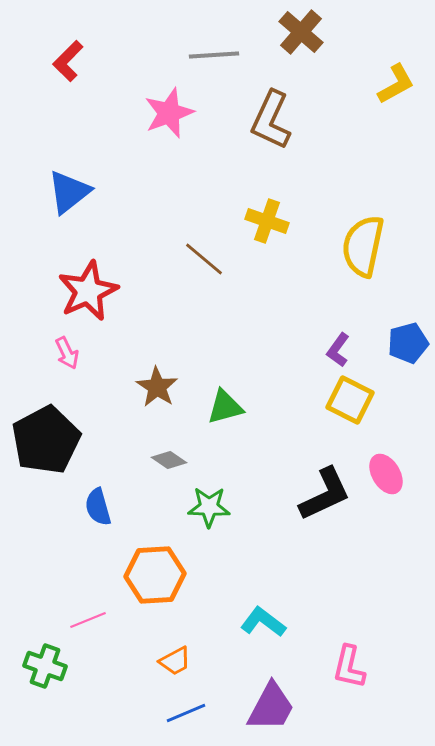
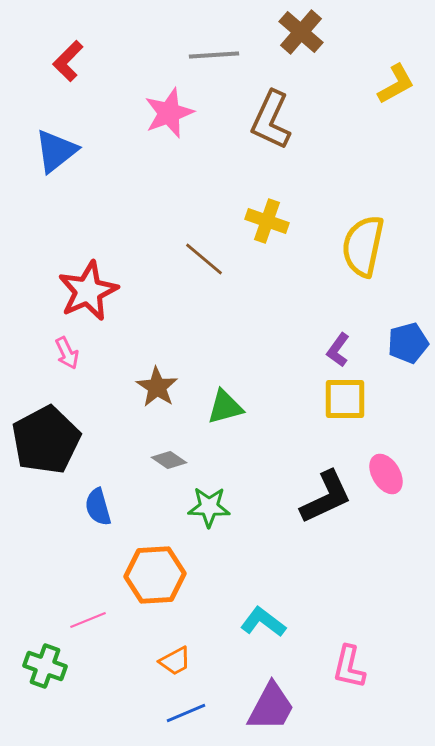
blue triangle: moved 13 px left, 41 px up
yellow square: moved 5 px left, 1 px up; rotated 27 degrees counterclockwise
black L-shape: moved 1 px right, 3 px down
